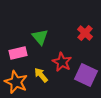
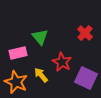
purple square: moved 3 px down
